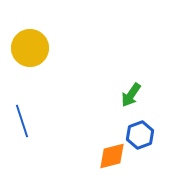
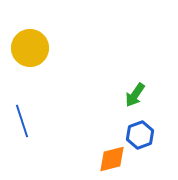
green arrow: moved 4 px right
orange diamond: moved 3 px down
